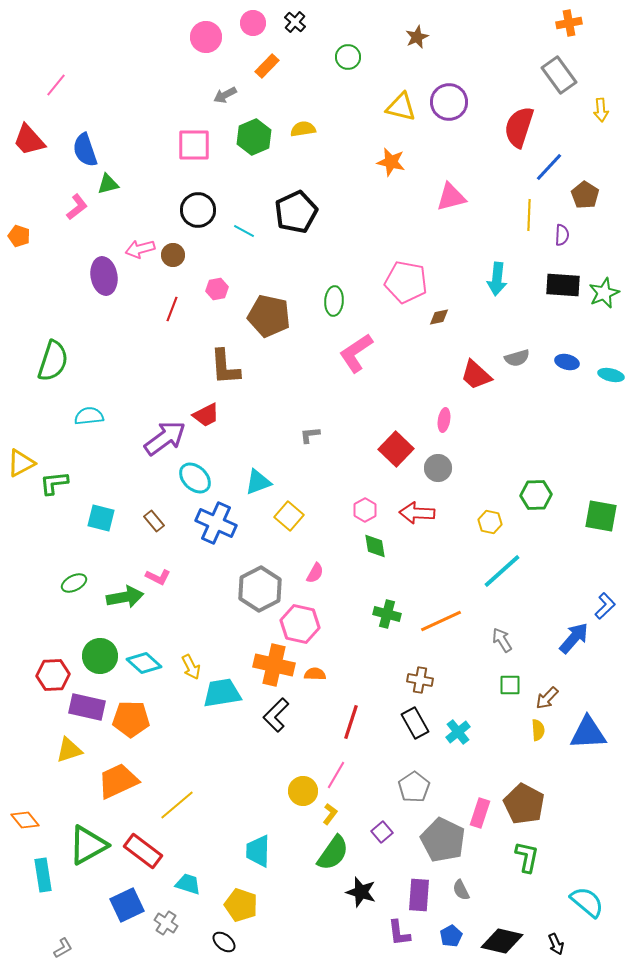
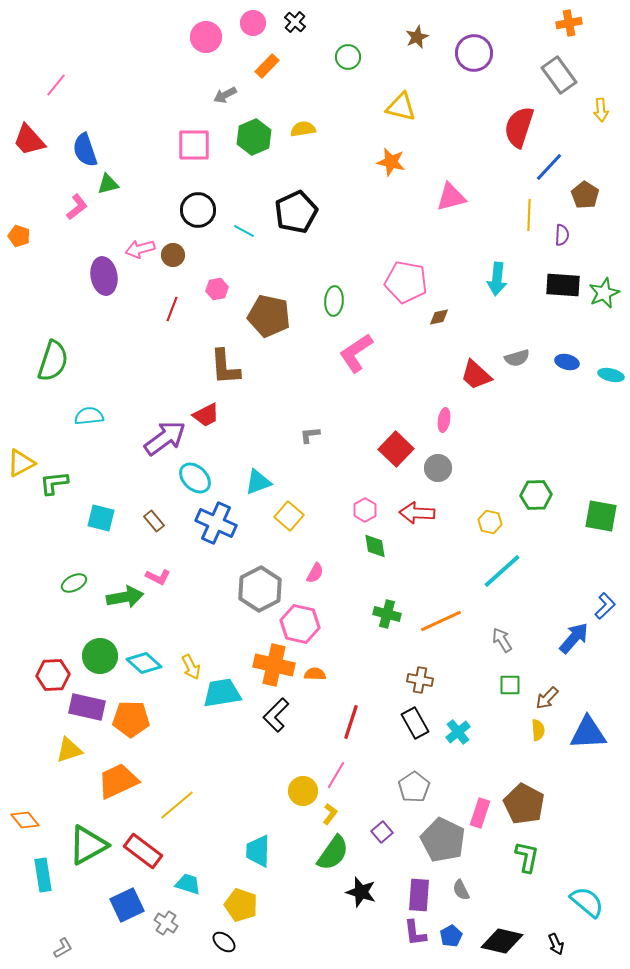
purple circle at (449, 102): moved 25 px right, 49 px up
purple L-shape at (399, 933): moved 16 px right
